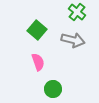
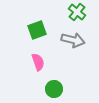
green square: rotated 30 degrees clockwise
green circle: moved 1 px right
